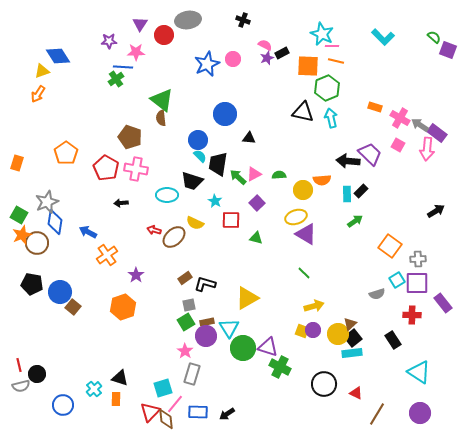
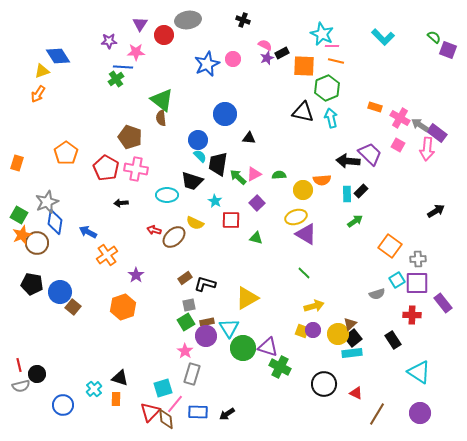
orange square at (308, 66): moved 4 px left
